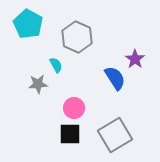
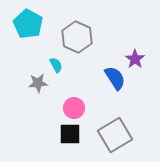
gray star: moved 1 px up
